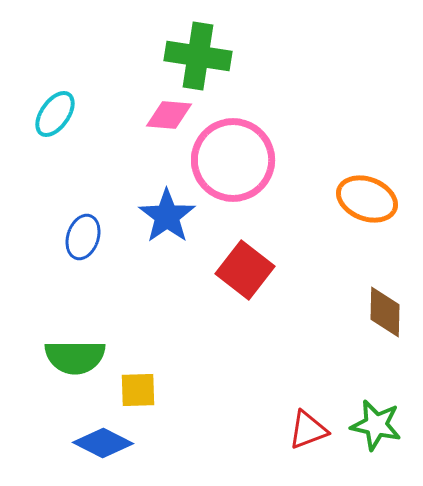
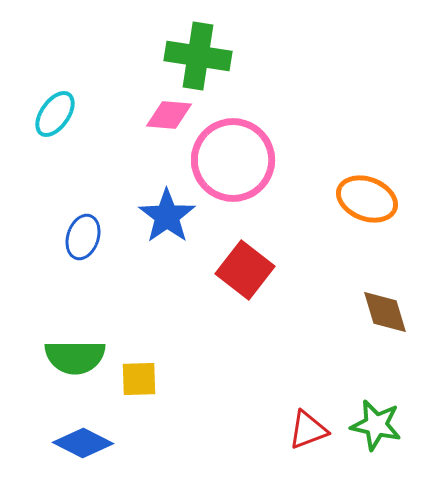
brown diamond: rotated 18 degrees counterclockwise
yellow square: moved 1 px right, 11 px up
blue diamond: moved 20 px left
